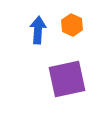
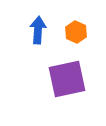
orange hexagon: moved 4 px right, 7 px down
